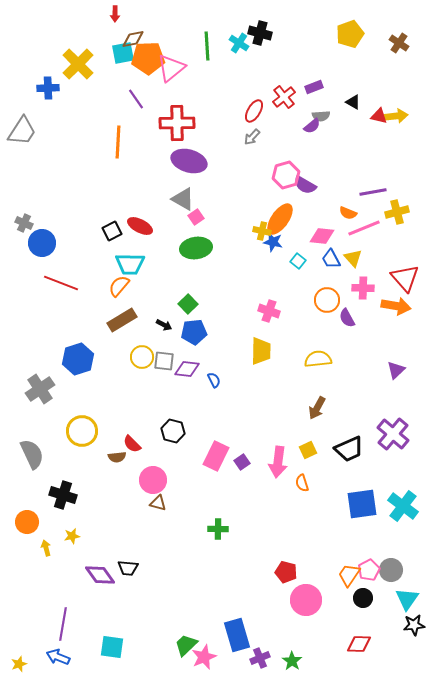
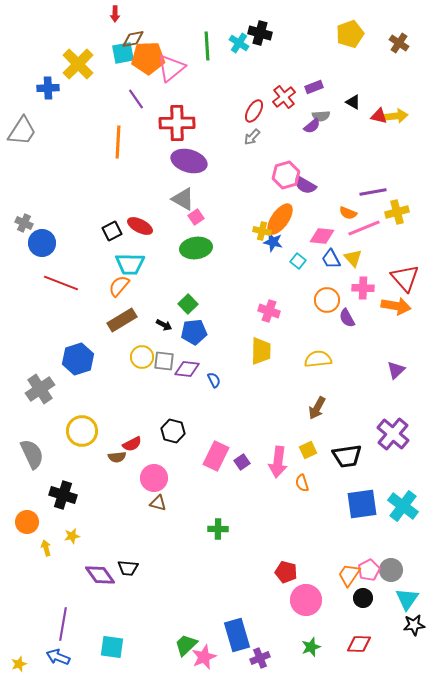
red semicircle at (132, 444): rotated 72 degrees counterclockwise
black trapezoid at (349, 449): moved 2 px left, 7 px down; rotated 16 degrees clockwise
pink circle at (153, 480): moved 1 px right, 2 px up
green star at (292, 661): moved 19 px right, 14 px up; rotated 18 degrees clockwise
